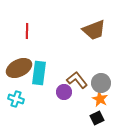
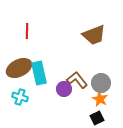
brown trapezoid: moved 5 px down
cyan rectangle: rotated 20 degrees counterclockwise
purple circle: moved 3 px up
cyan cross: moved 4 px right, 2 px up
